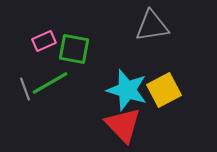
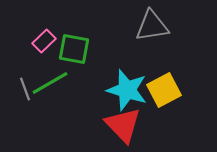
pink rectangle: rotated 20 degrees counterclockwise
